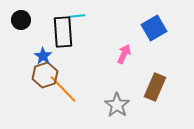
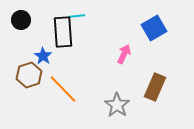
brown hexagon: moved 16 px left
